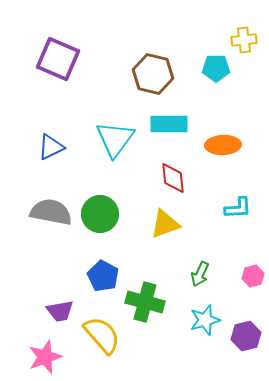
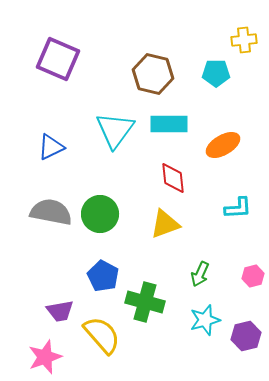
cyan pentagon: moved 5 px down
cyan triangle: moved 9 px up
orange ellipse: rotated 28 degrees counterclockwise
